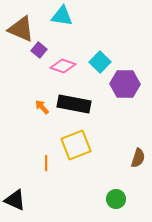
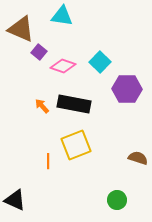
purple square: moved 2 px down
purple hexagon: moved 2 px right, 5 px down
orange arrow: moved 1 px up
brown semicircle: rotated 90 degrees counterclockwise
orange line: moved 2 px right, 2 px up
green circle: moved 1 px right, 1 px down
